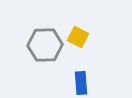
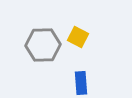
gray hexagon: moved 2 px left
